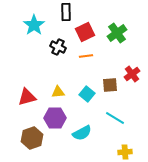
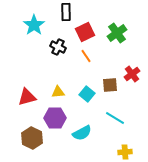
orange line: rotated 64 degrees clockwise
brown hexagon: rotated 15 degrees counterclockwise
